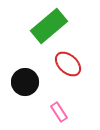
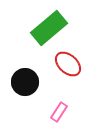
green rectangle: moved 2 px down
pink rectangle: rotated 66 degrees clockwise
